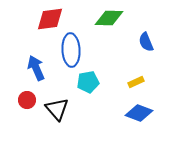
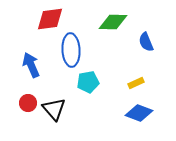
green diamond: moved 4 px right, 4 px down
blue arrow: moved 5 px left, 3 px up
yellow rectangle: moved 1 px down
red circle: moved 1 px right, 3 px down
black triangle: moved 3 px left
